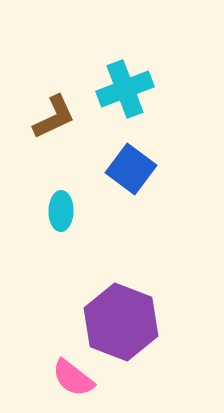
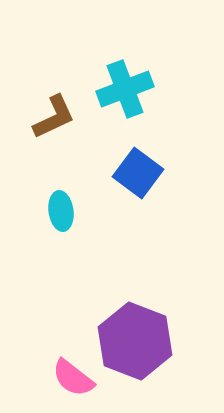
blue square: moved 7 px right, 4 px down
cyan ellipse: rotated 9 degrees counterclockwise
purple hexagon: moved 14 px right, 19 px down
